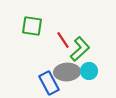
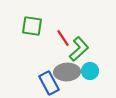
red line: moved 2 px up
green L-shape: moved 1 px left
cyan circle: moved 1 px right
